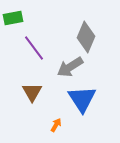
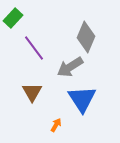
green rectangle: rotated 36 degrees counterclockwise
